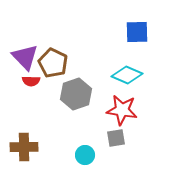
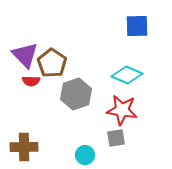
blue square: moved 6 px up
purple triangle: moved 2 px up
brown pentagon: moved 1 px left; rotated 8 degrees clockwise
